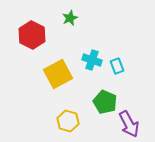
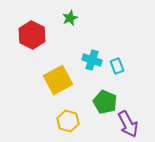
yellow square: moved 6 px down
purple arrow: moved 1 px left
